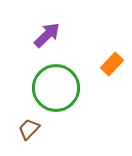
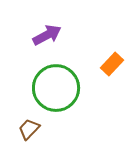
purple arrow: rotated 16 degrees clockwise
